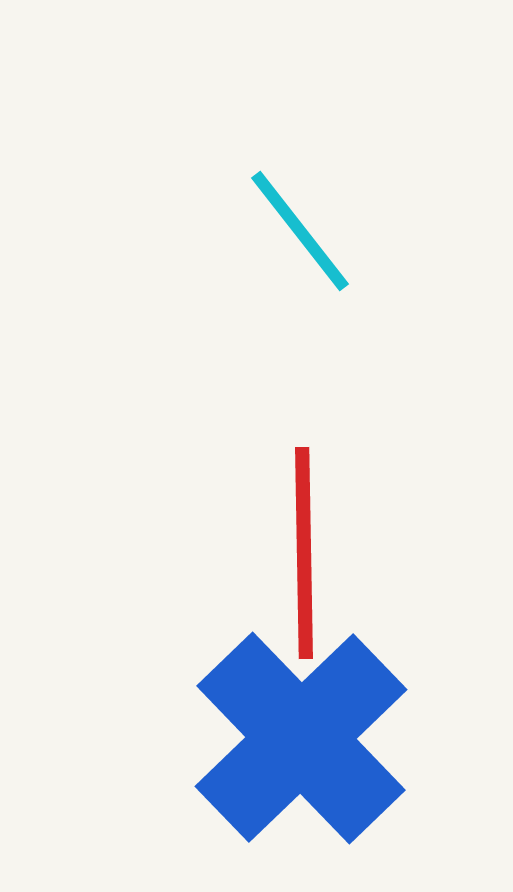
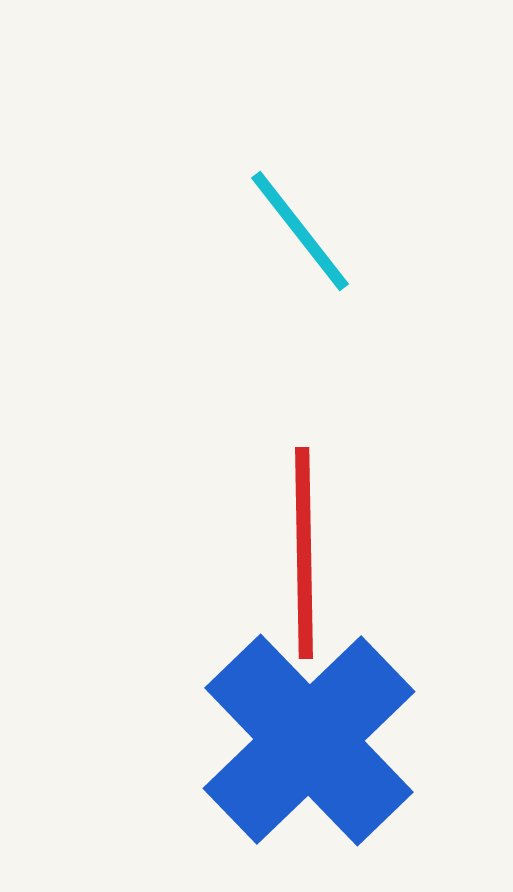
blue cross: moved 8 px right, 2 px down
